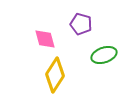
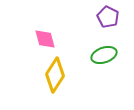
purple pentagon: moved 27 px right, 7 px up; rotated 10 degrees clockwise
